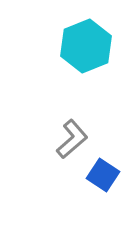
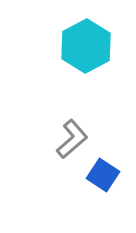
cyan hexagon: rotated 6 degrees counterclockwise
